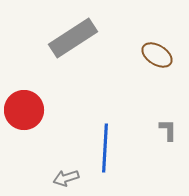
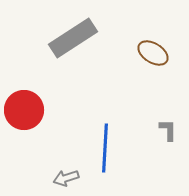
brown ellipse: moved 4 px left, 2 px up
